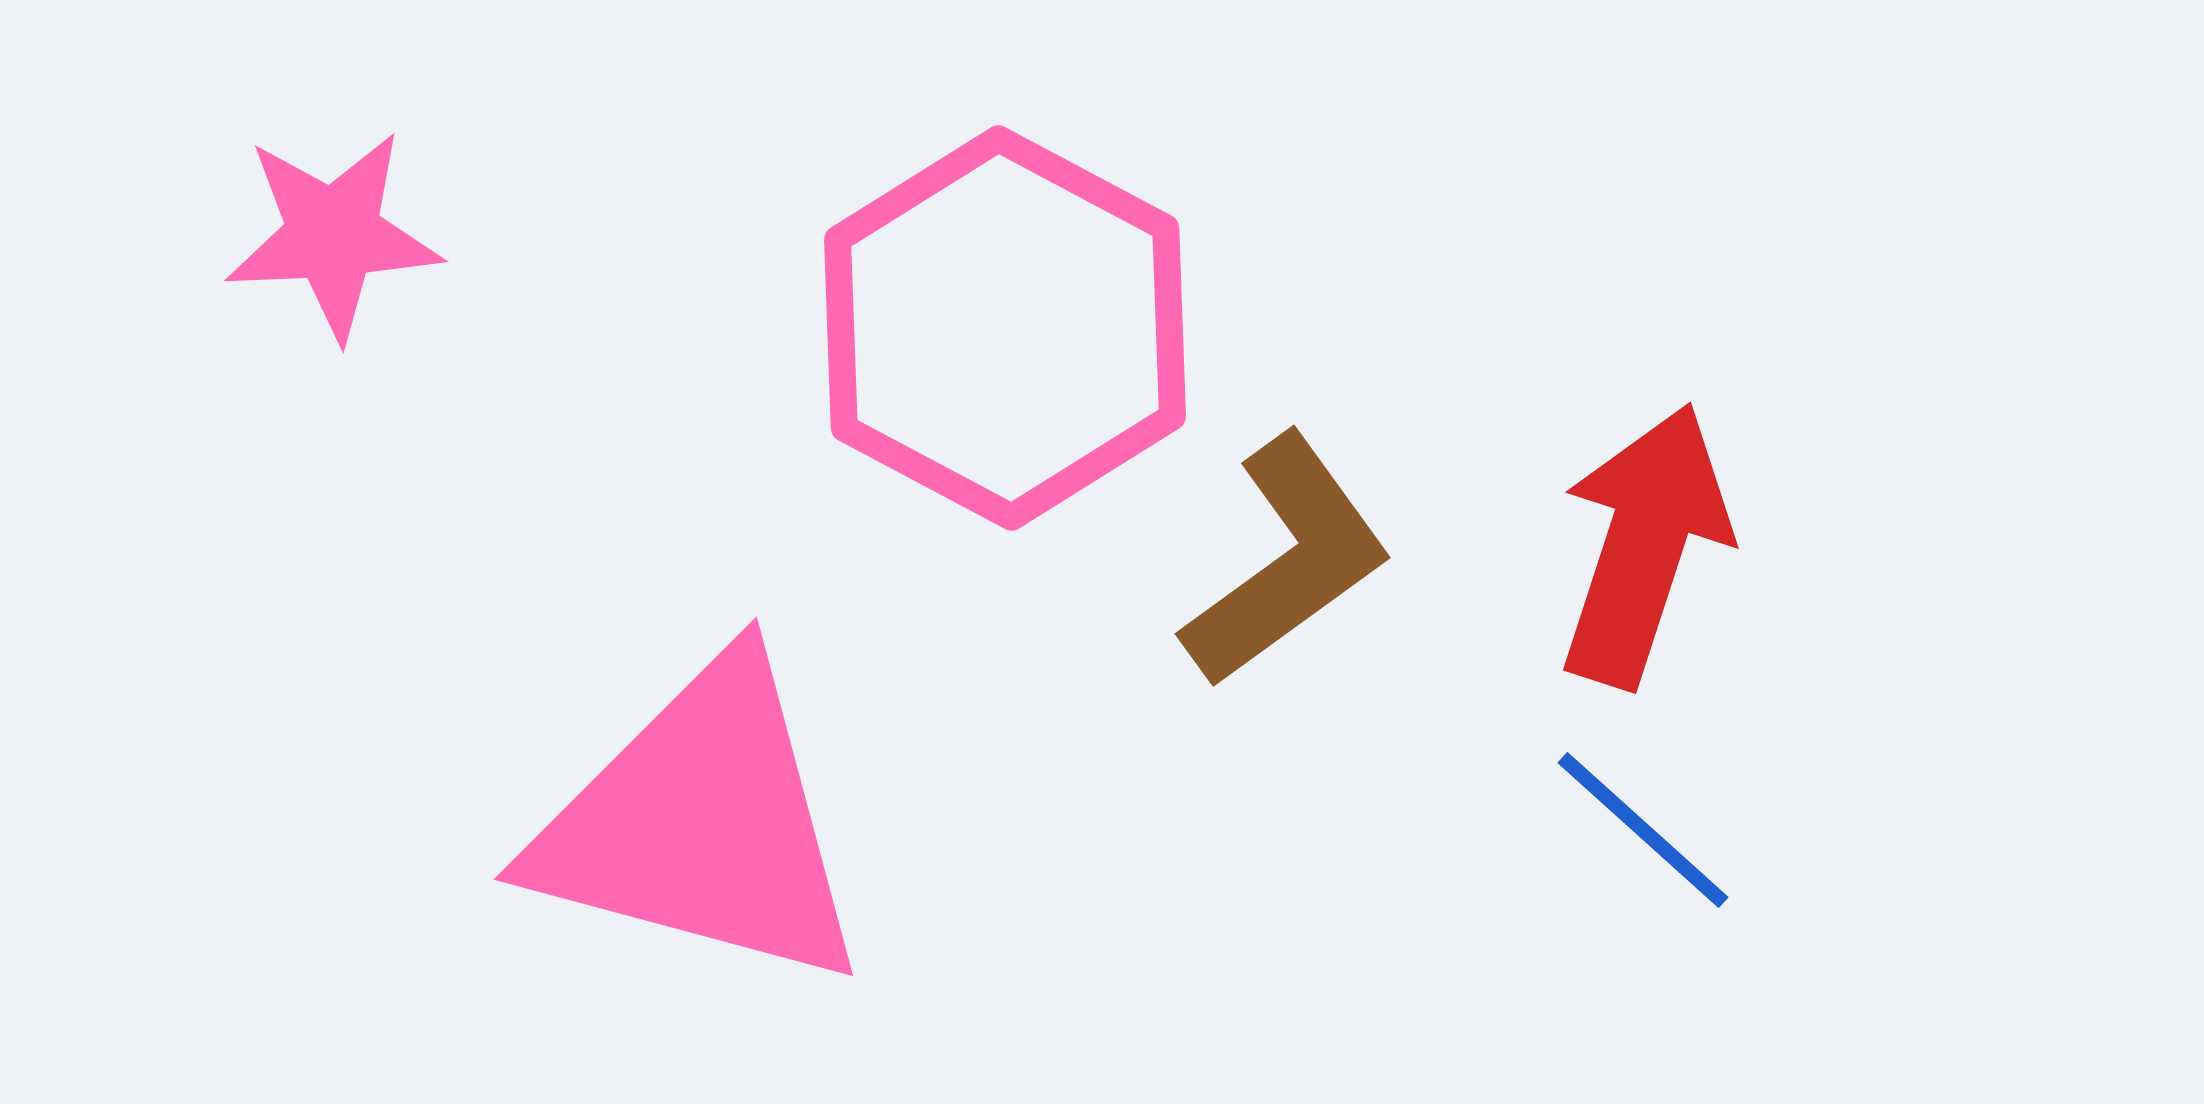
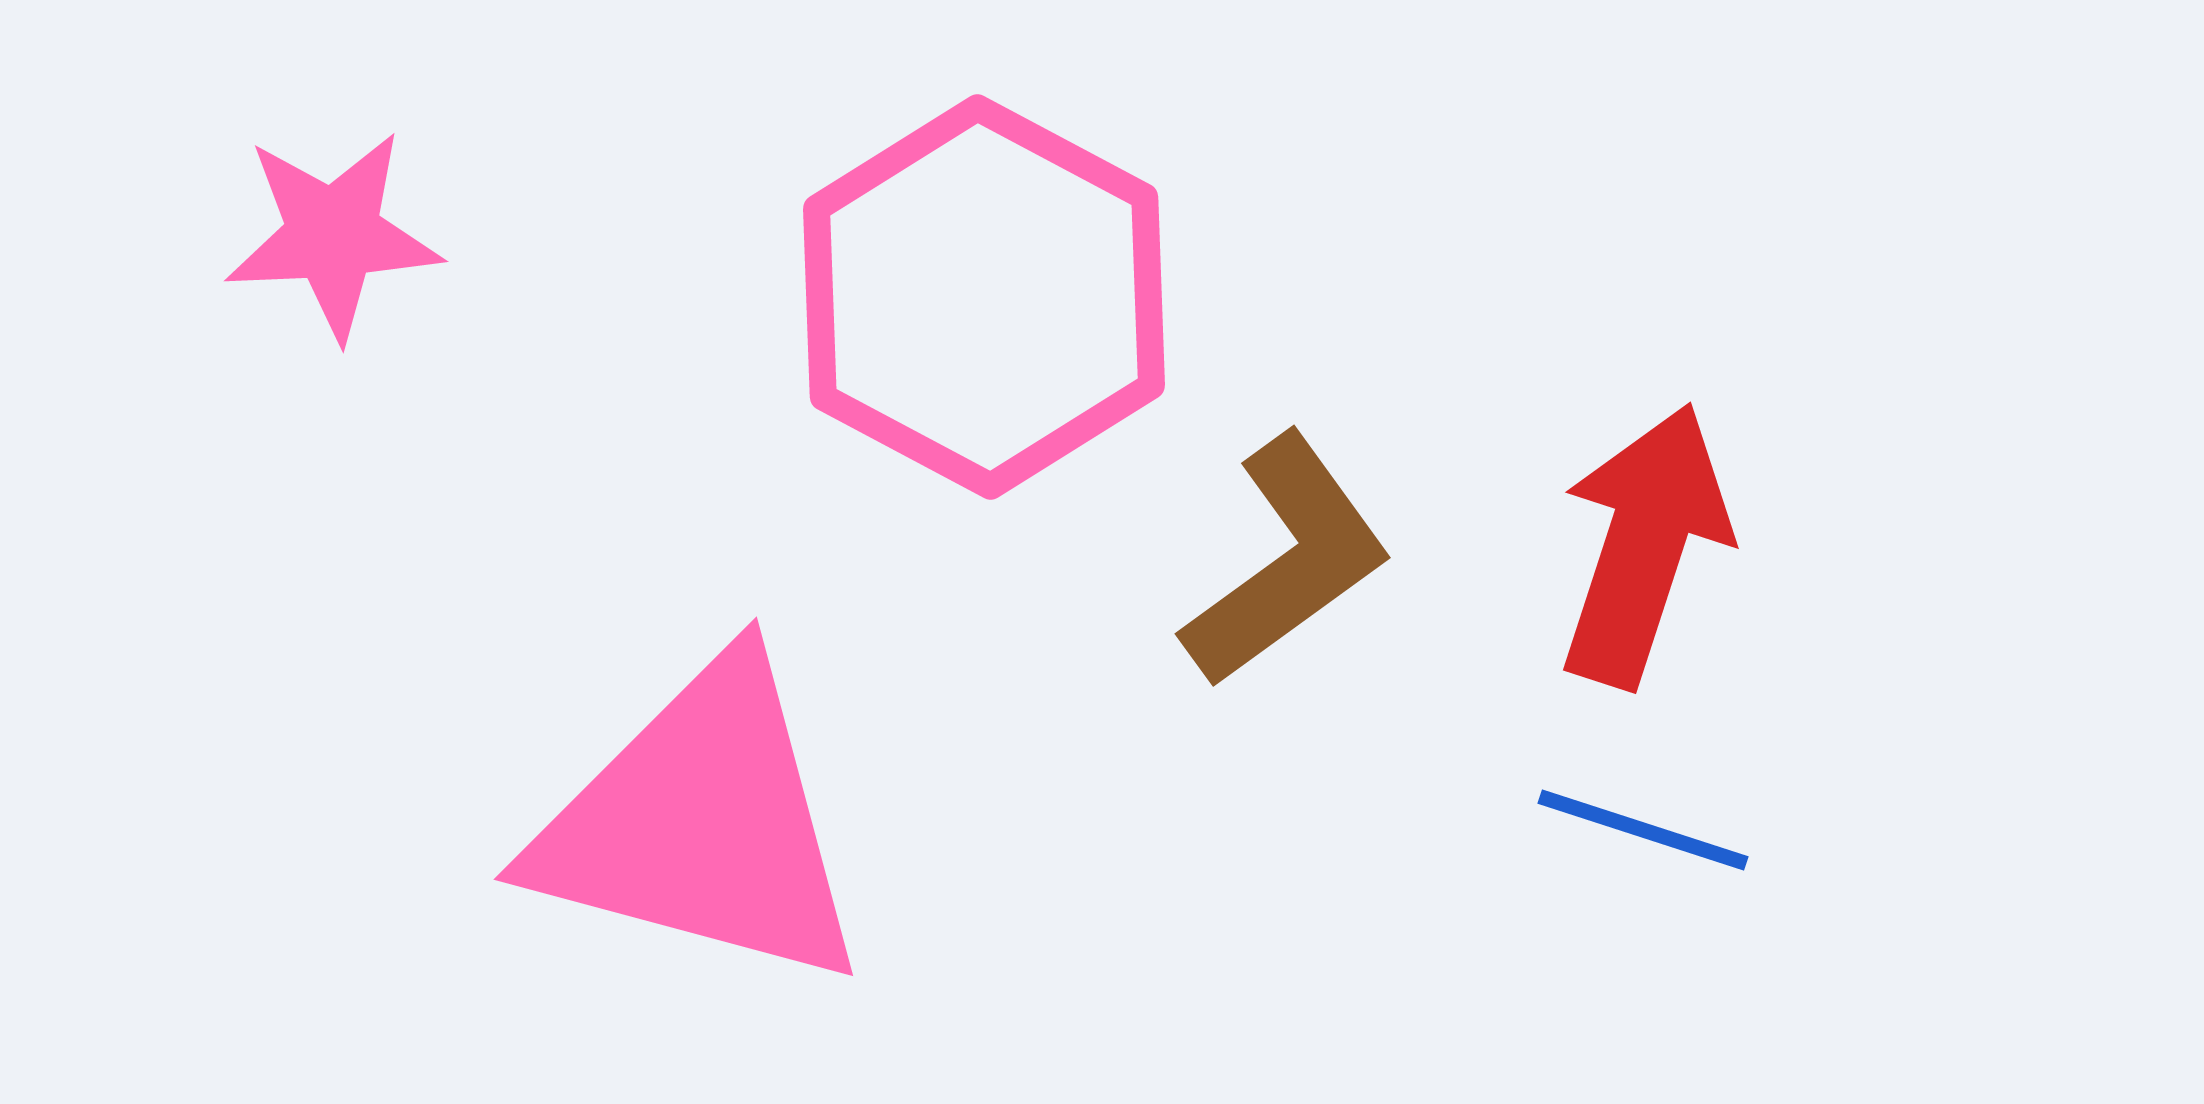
pink hexagon: moved 21 px left, 31 px up
blue line: rotated 24 degrees counterclockwise
